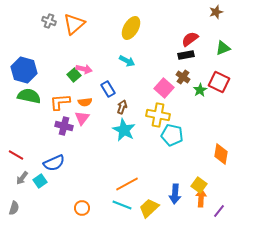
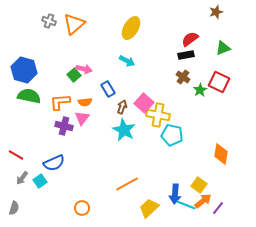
pink square: moved 20 px left, 15 px down
orange arrow: moved 2 px right, 3 px down; rotated 48 degrees clockwise
cyan line: moved 64 px right
purple line: moved 1 px left, 3 px up
